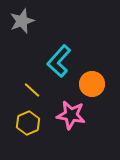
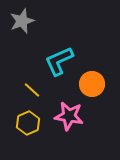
cyan L-shape: rotated 24 degrees clockwise
pink star: moved 2 px left, 1 px down
